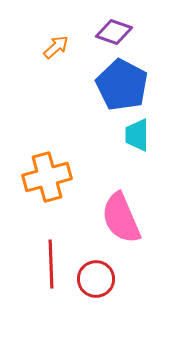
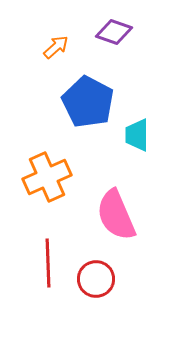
blue pentagon: moved 34 px left, 17 px down
orange cross: rotated 9 degrees counterclockwise
pink semicircle: moved 5 px left, 3 px up
red line: moved 3 px left, 1 px up
